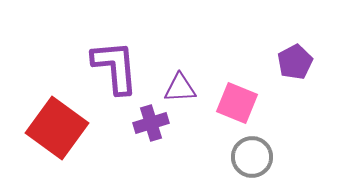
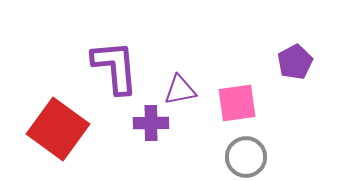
purple triangle: moved 2 px down; rotated 8 degrees counterclockwise
pink square: rotated 30 degrees counterclockwise
purple cross: rotated 16 degrees clockwise
red square: moved 1 px right, 1 px down
gray circle: moved 6 px left
